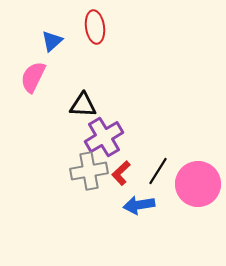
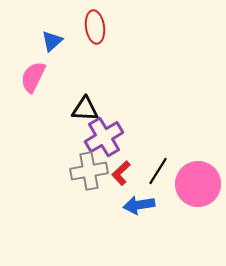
black triangle: moved 2 px right, 4 px down
